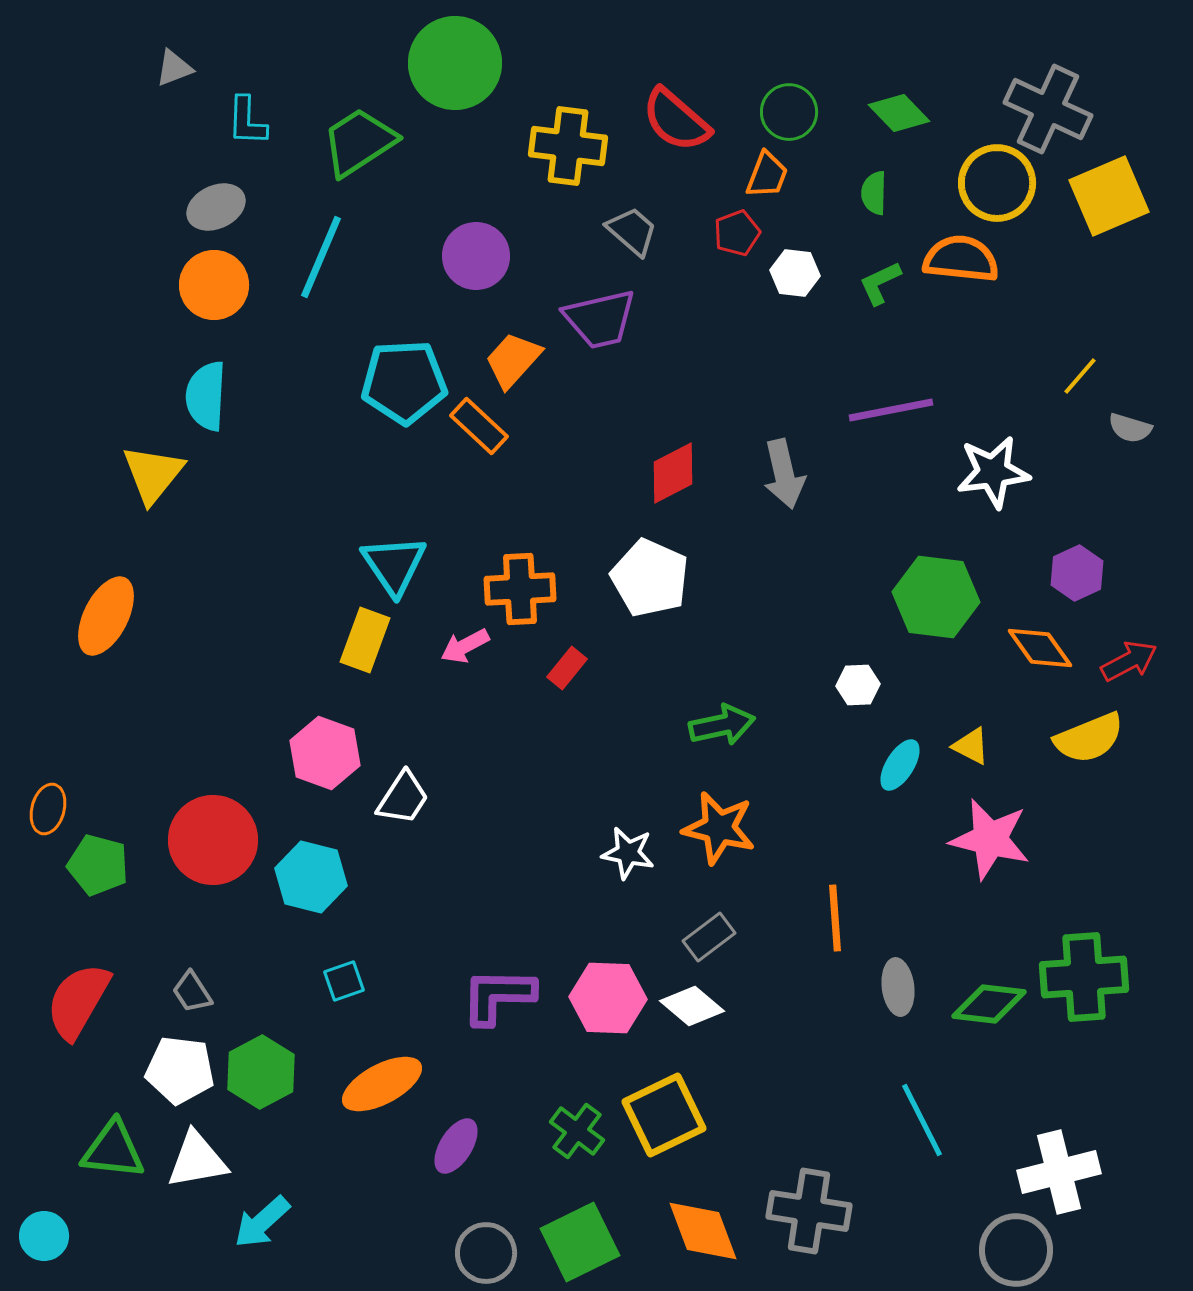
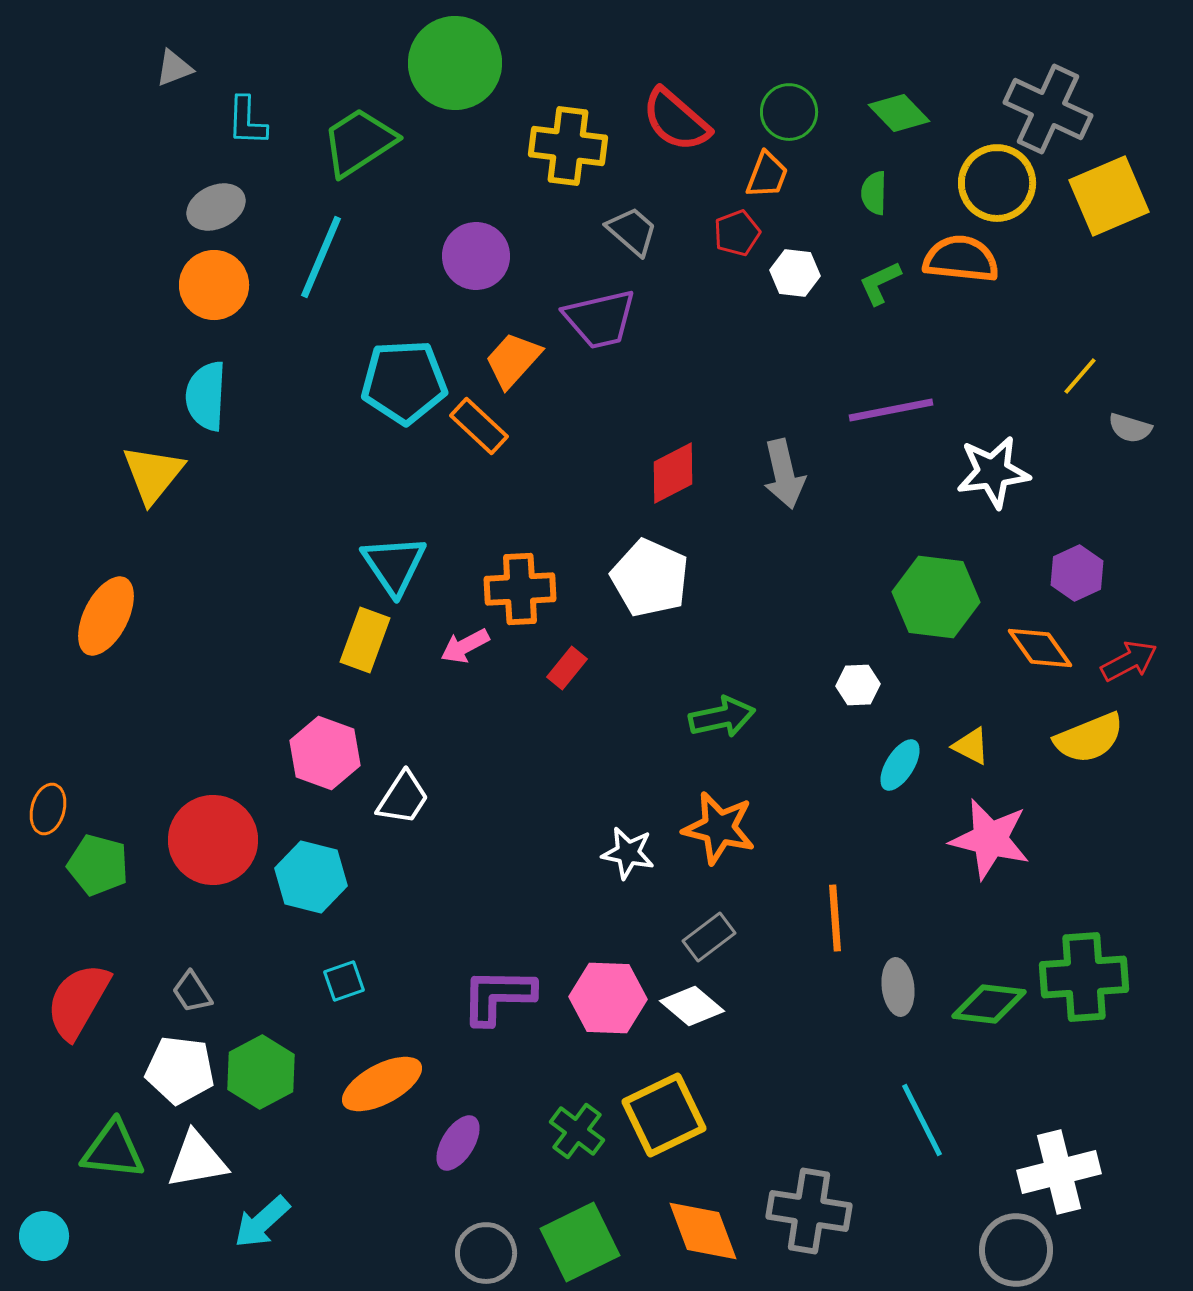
green arrow at (722, 725): moved 8 px up
purple ellipse at (456, 1146): moved 2 px right, 3 px up
